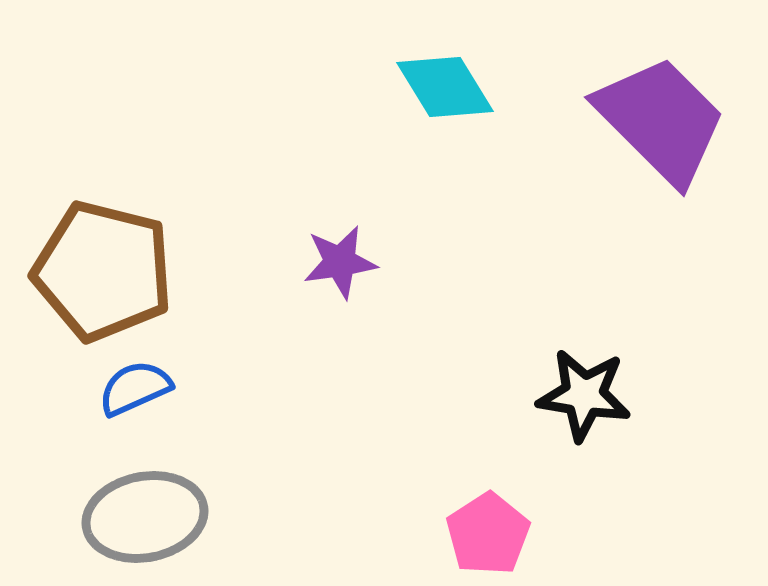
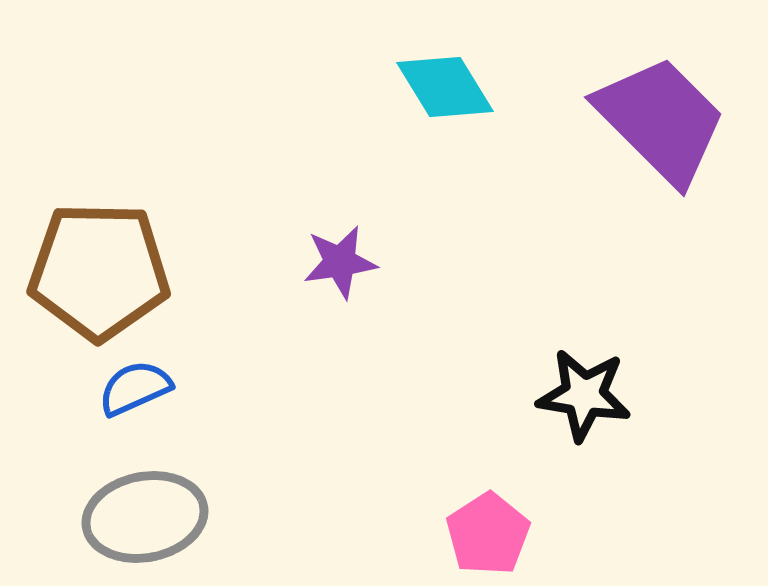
brown pentagon: moved 4 px left; rotated 13 degrees counterclockwise
